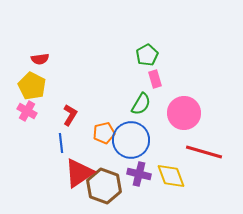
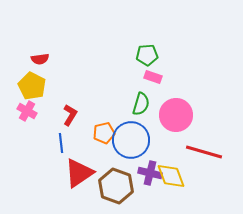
green pentagon: rotated 25 degrees clockwise
pink rectangle: moved 2 px left, 2 px up; rotated 54 degrees counterclockwise
green semicircle: rotated 15 degrees counterclockwise
pink circle: moved 8 px left, 2 px down
purple cross: moved 11 px right, 1 px up
brown hexagon: moved 12 px right
